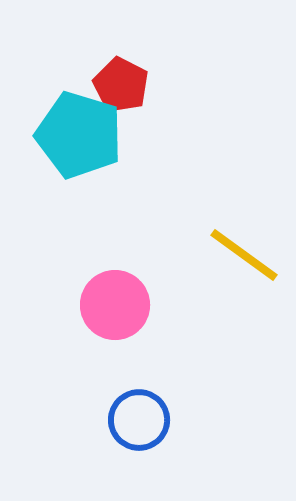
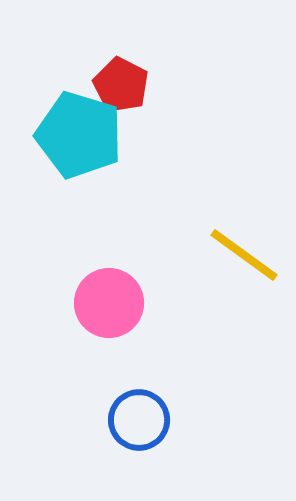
pink circle: moved 6 px left, 2 px up
